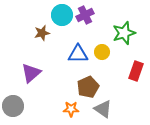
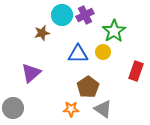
green star: moved 10 px left, 2 px up; rotated 15 degrees counterclockwise
yellow circle: moved 1 px right
brown pentagon: rotated 10 degrees counterclockwise
gray circle: moved 2 px down
